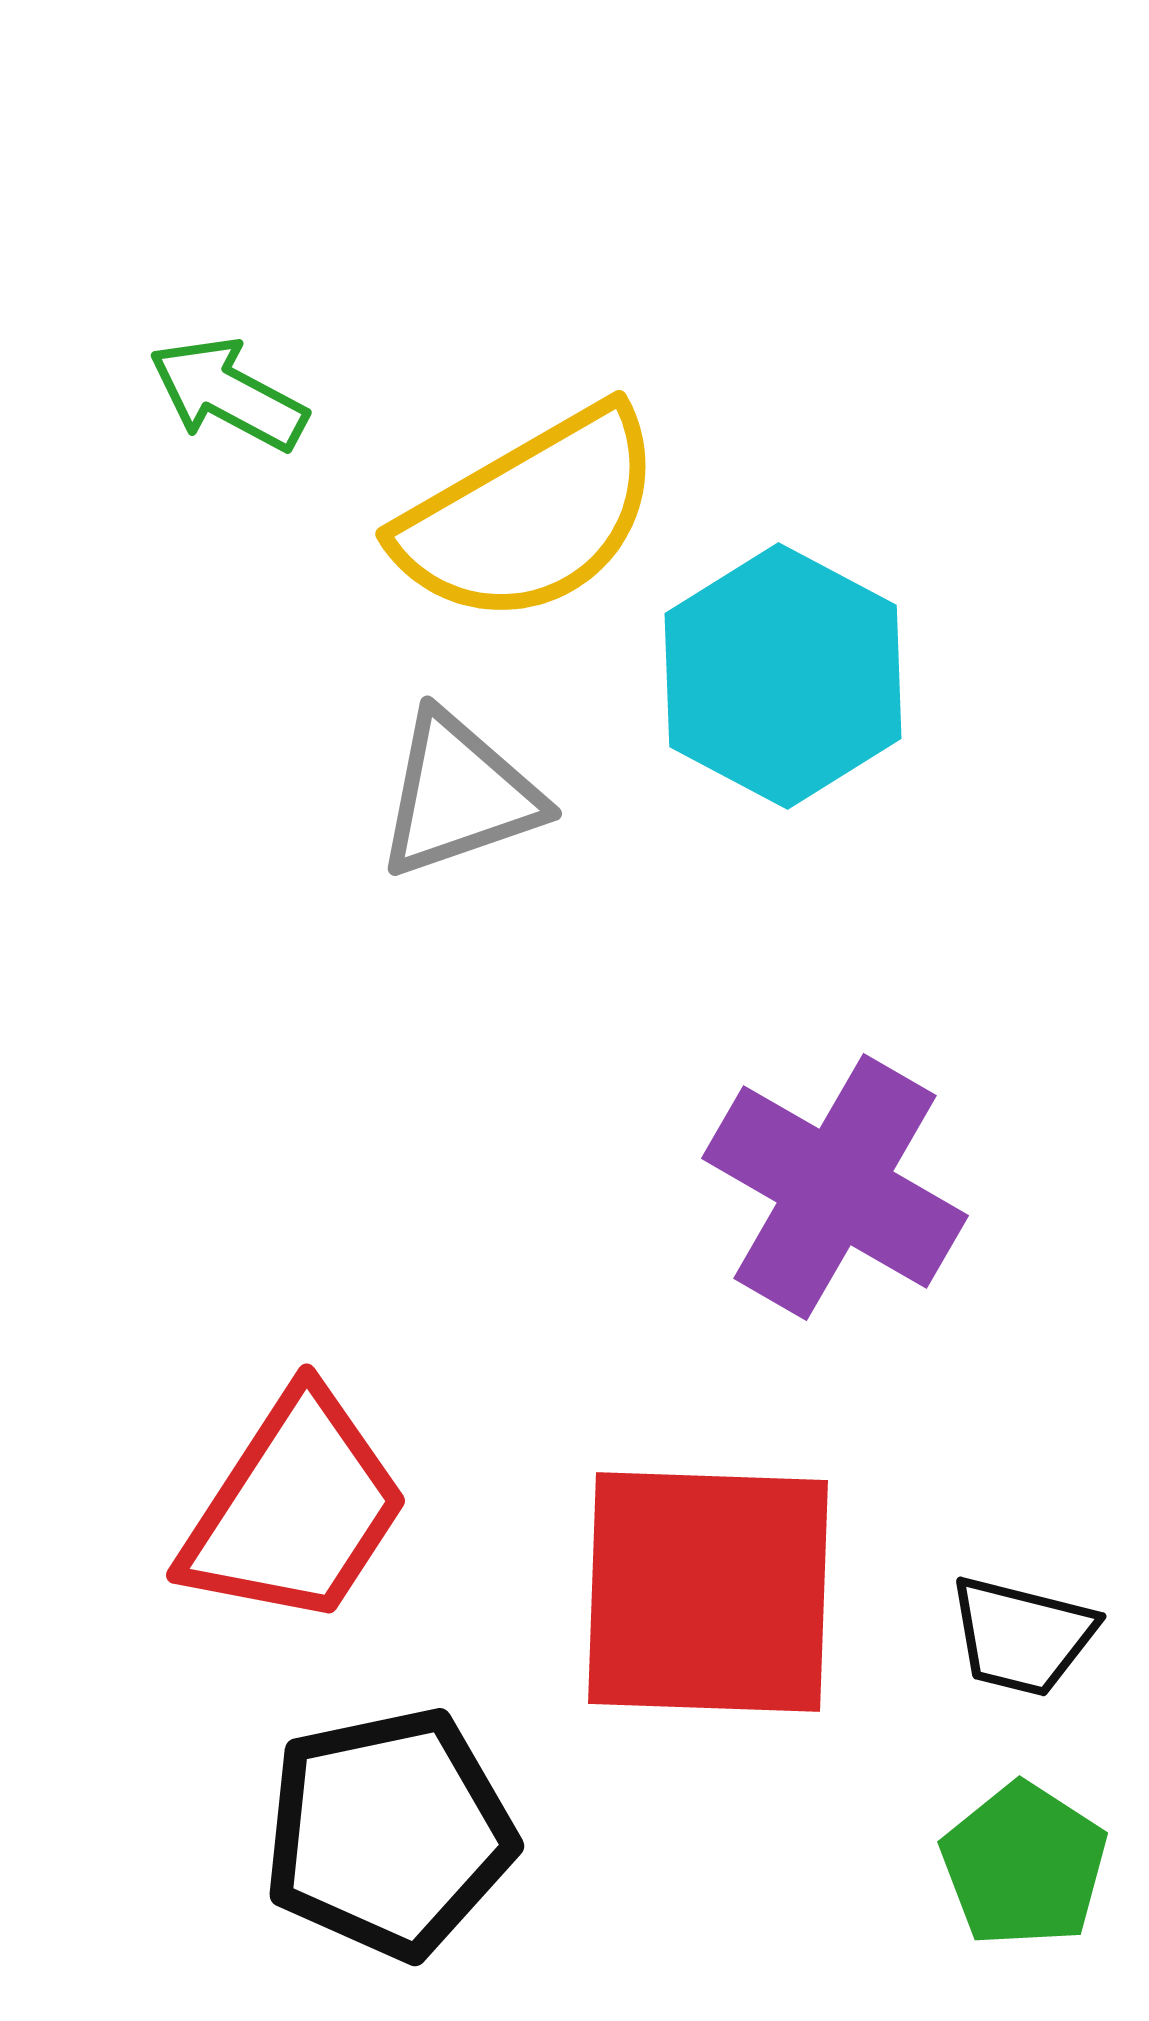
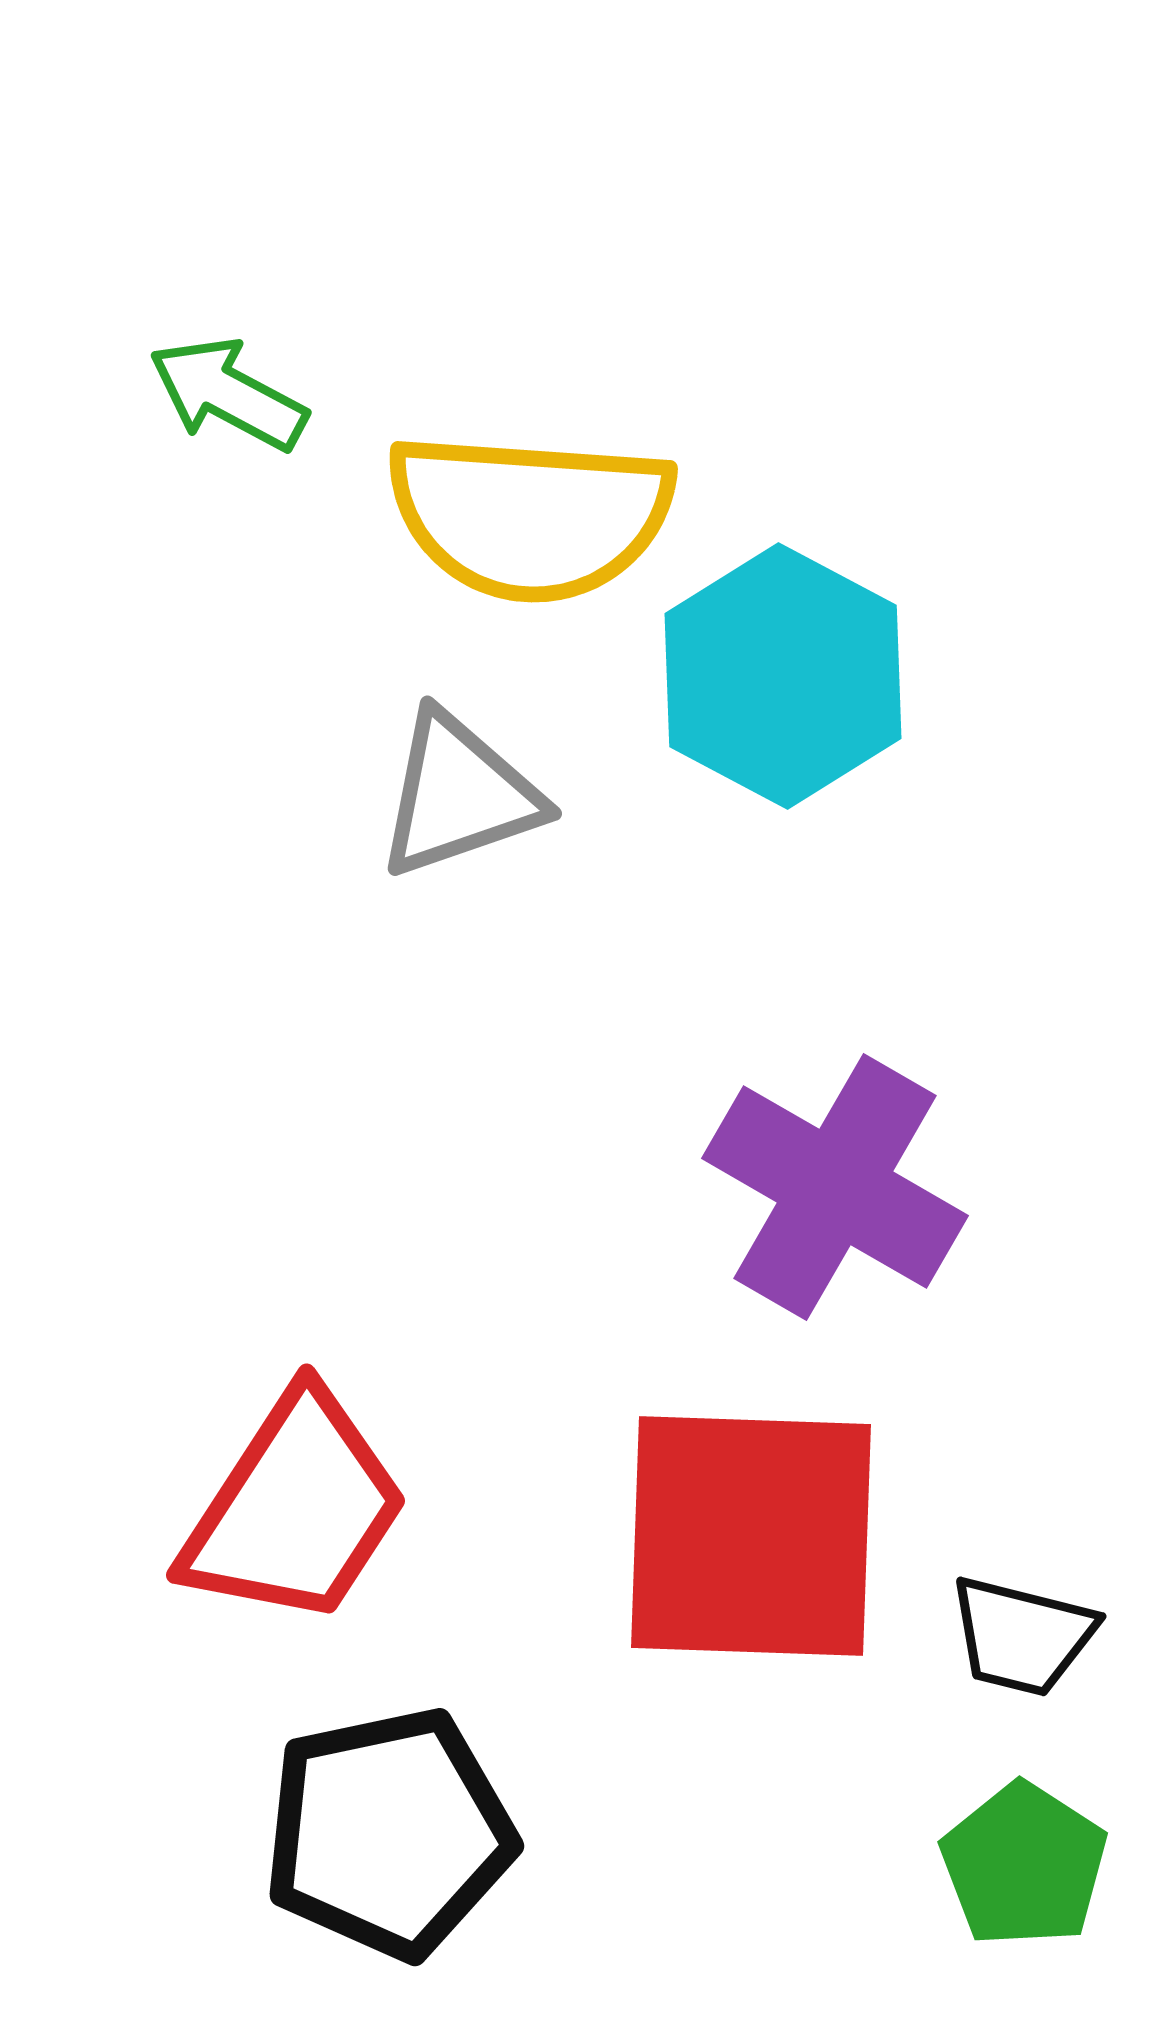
yellow semicircle: rotated 34 degrees clockwise
red square: moved 43 px right, 56 px up
